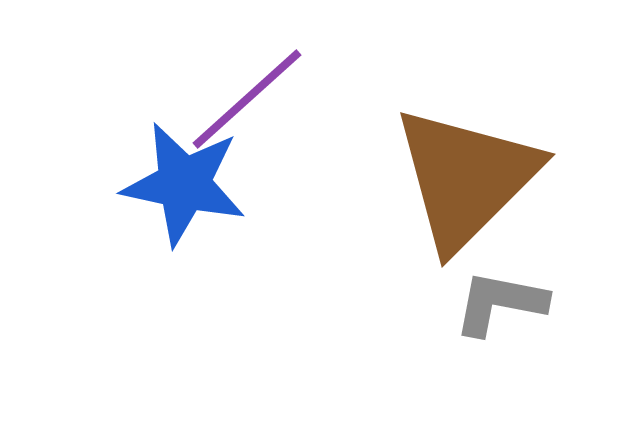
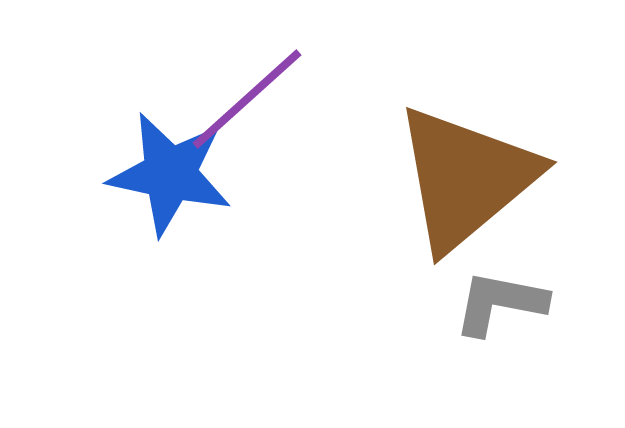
brown triangle: rotated 5 degrees clockwise
blue star: moved 14 px left, 10 px up
